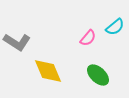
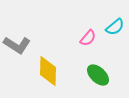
gray L-shape: moved 3 px down
yellow diamond: rotated 24 degrees clockwise
